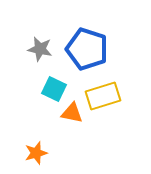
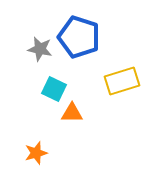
blue pentagon: moved 8 px left, 12 px up
yellow rectangle: moved 19 px right, 15 px up
orange triangle: rotated 10 degrees counterclockwise
